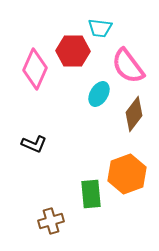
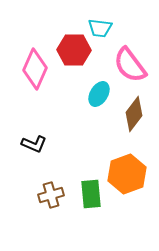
red hexagon: moved 1 px right, 1 px up
pink semicircle: moved 2 px right, 1 px up
brown cross: moved 26 px up
